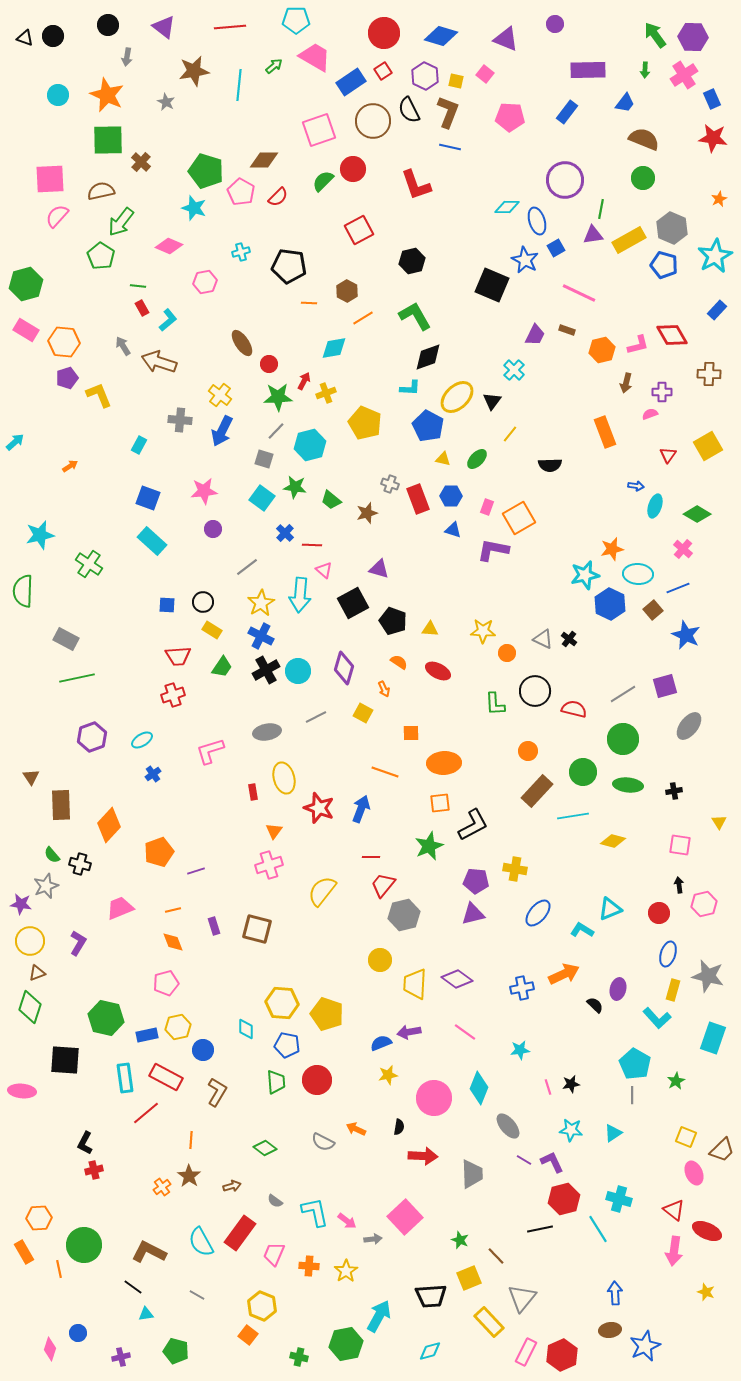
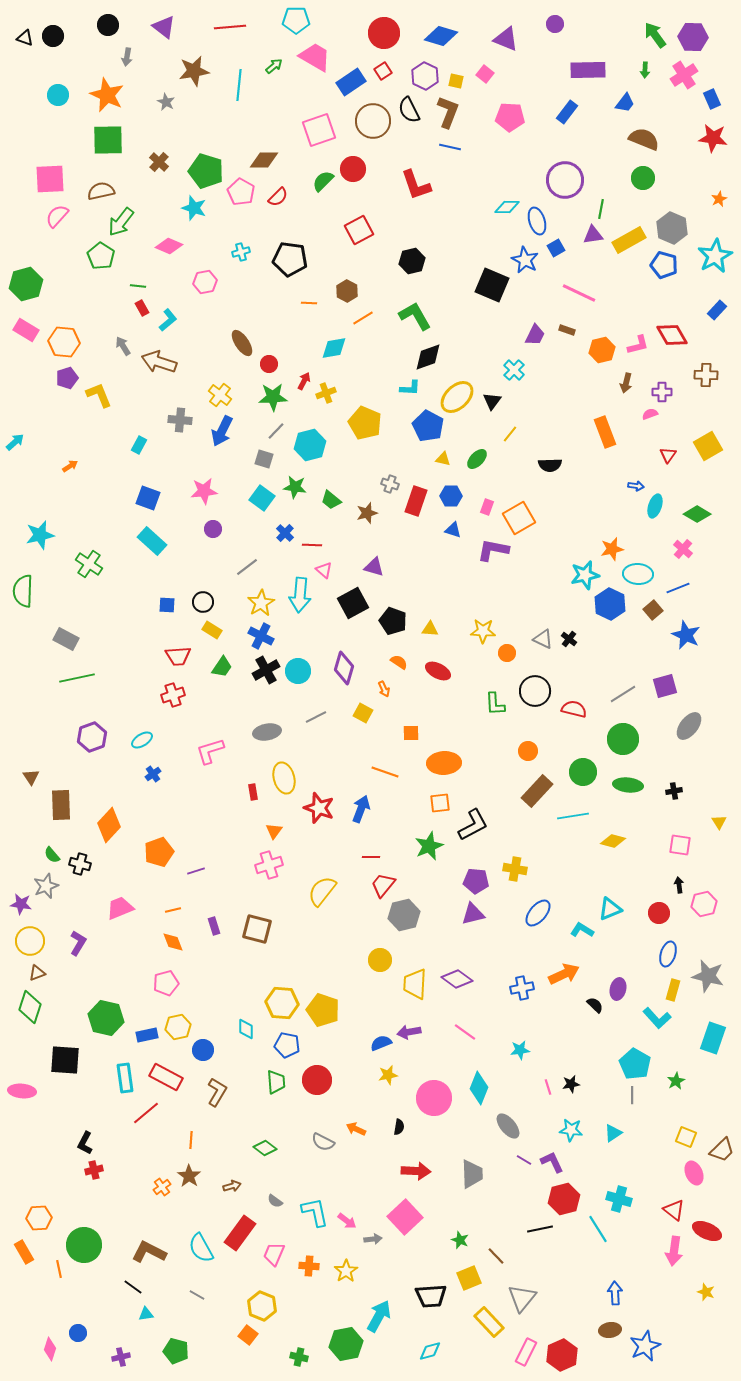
brown cross at (141, 162): moved 18 px right
black pentagon at (289, 266): moved 1 px right, 7 px up
brown cross at (709, 374): moved 3 px left, 1 px down
green star at (278, 397): moved 5 px left
red rectangle at (418, 499): moved 2 px left, 2 px down; rotated 40 degrees clockwise
purple triangle at (379, 569): moved 5 px left, 2 px up
yellow pentagon at (327, 1014): moved 4 px left, 4 px up
red arrow at (423, 1156): moved 7 px left, 15 px down
cyan semicircle at (201, 1242): moved 6 px down
